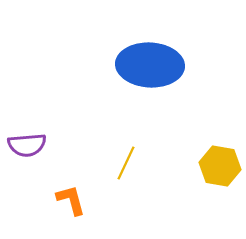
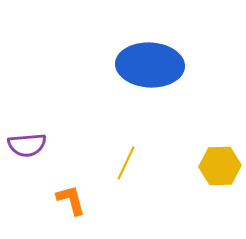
yellow hexagon: rotated 12 degrees counterclockwise
